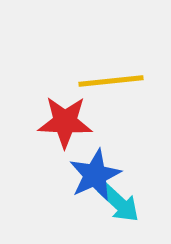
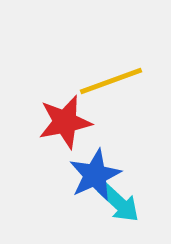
yellow line: rotated 14 degrees counterclockwise
red star: rotated 14 degrees counterclockwise
